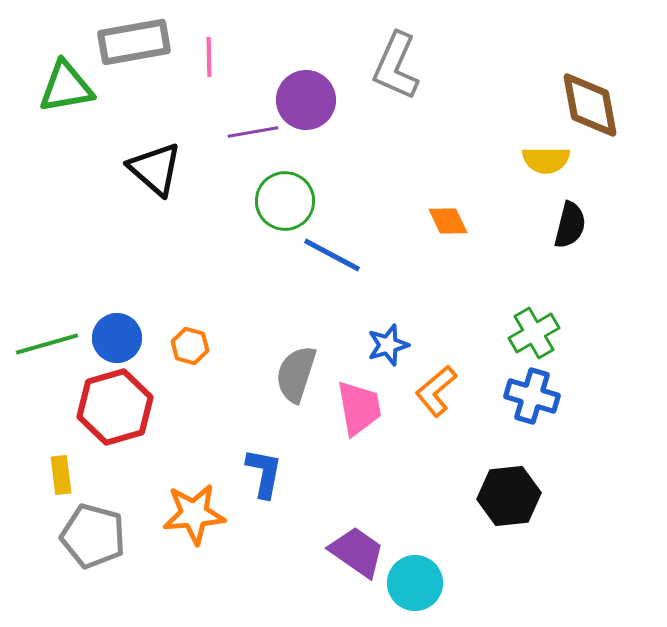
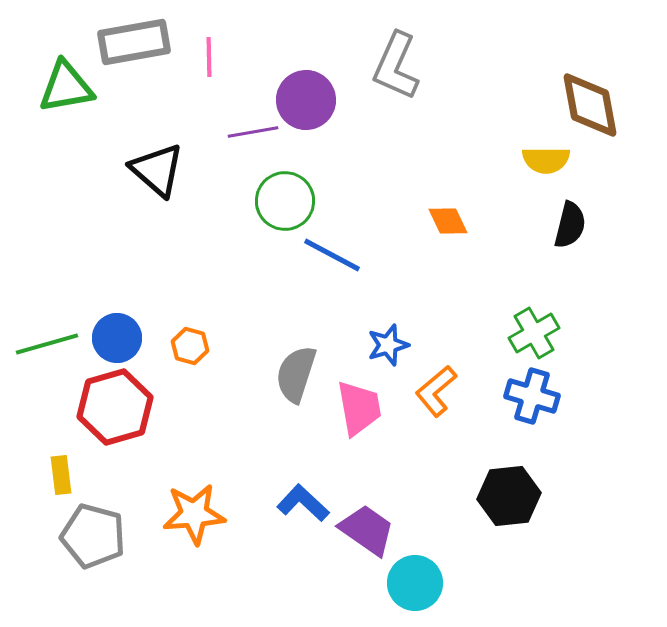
black triangle: moved 2 px right, 1 px down
blue L-shape: moved 39 px right, 30 px down; rotated 58 degrees counterclockwise
purple trapezoid: moved 10 px right, 22 px up
